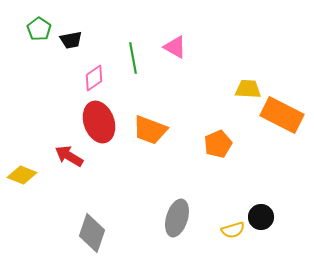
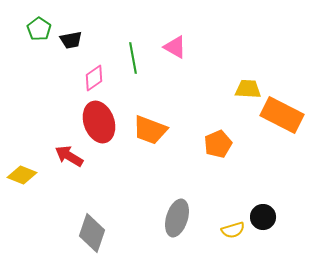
black circle: moved 2 px right
